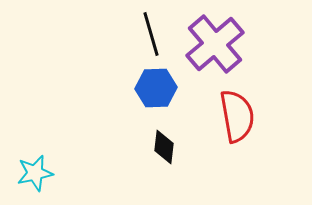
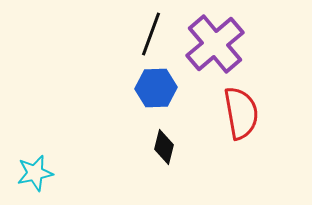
black line: rotated 36 degrees clockwise
red semicircle: moved 4 px right, 3 px up
black diamond: rotated 8 degrees clockwise
